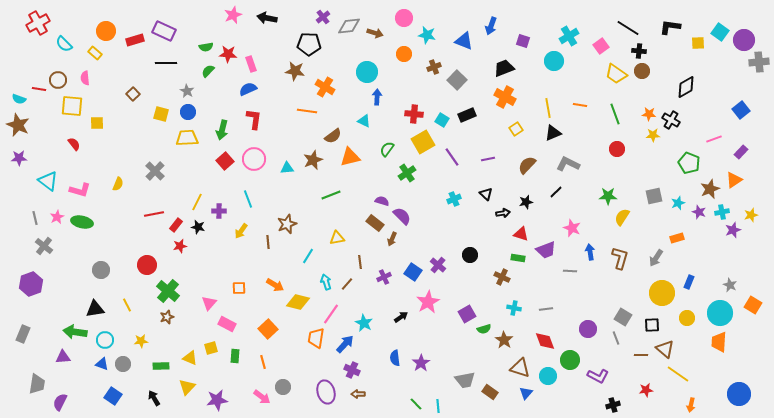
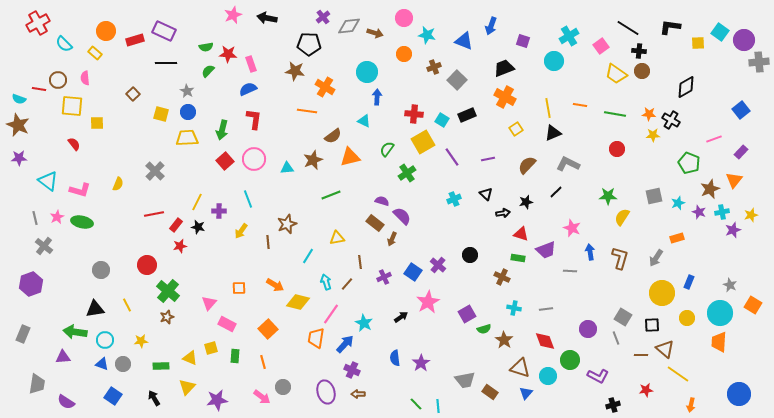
green line at (615, 114): rotated 60 degrees counterclockwise
orange triangle at (734, 180): rotated 18 degrees counterclockwise
purple semicircle at (60, 402): moved 6 px right; rotated 84 degrees counterclockwise
